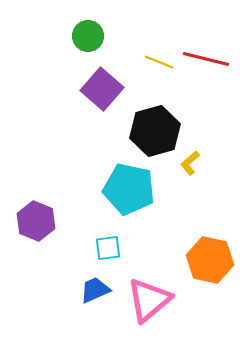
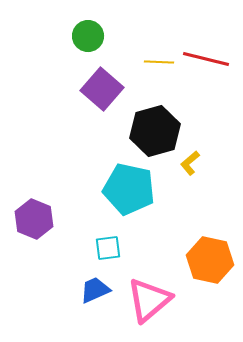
yellow line: rotated 20 degrees counterclockwise
purple hexagon: moved 2 px left, 2 px up
